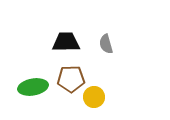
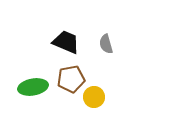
black trapezoid: rotated 24 degrees clockwise
brown pentagon: rotated 8 degrees counterclockwise
